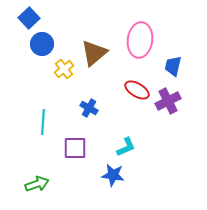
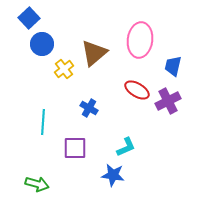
green arrow: rotated 35 degrees clockwise
